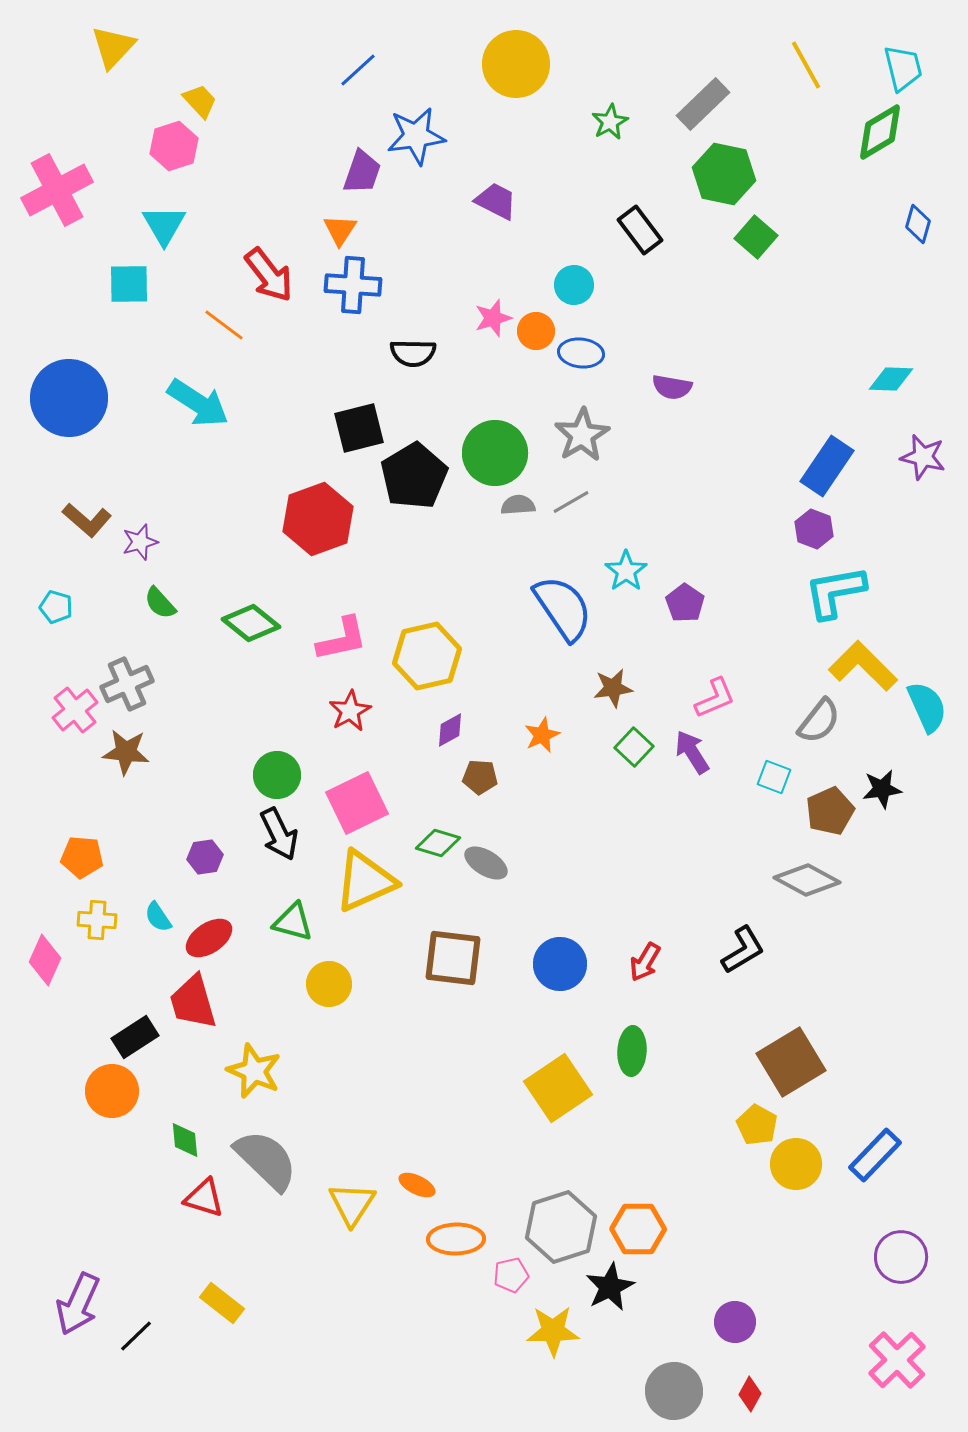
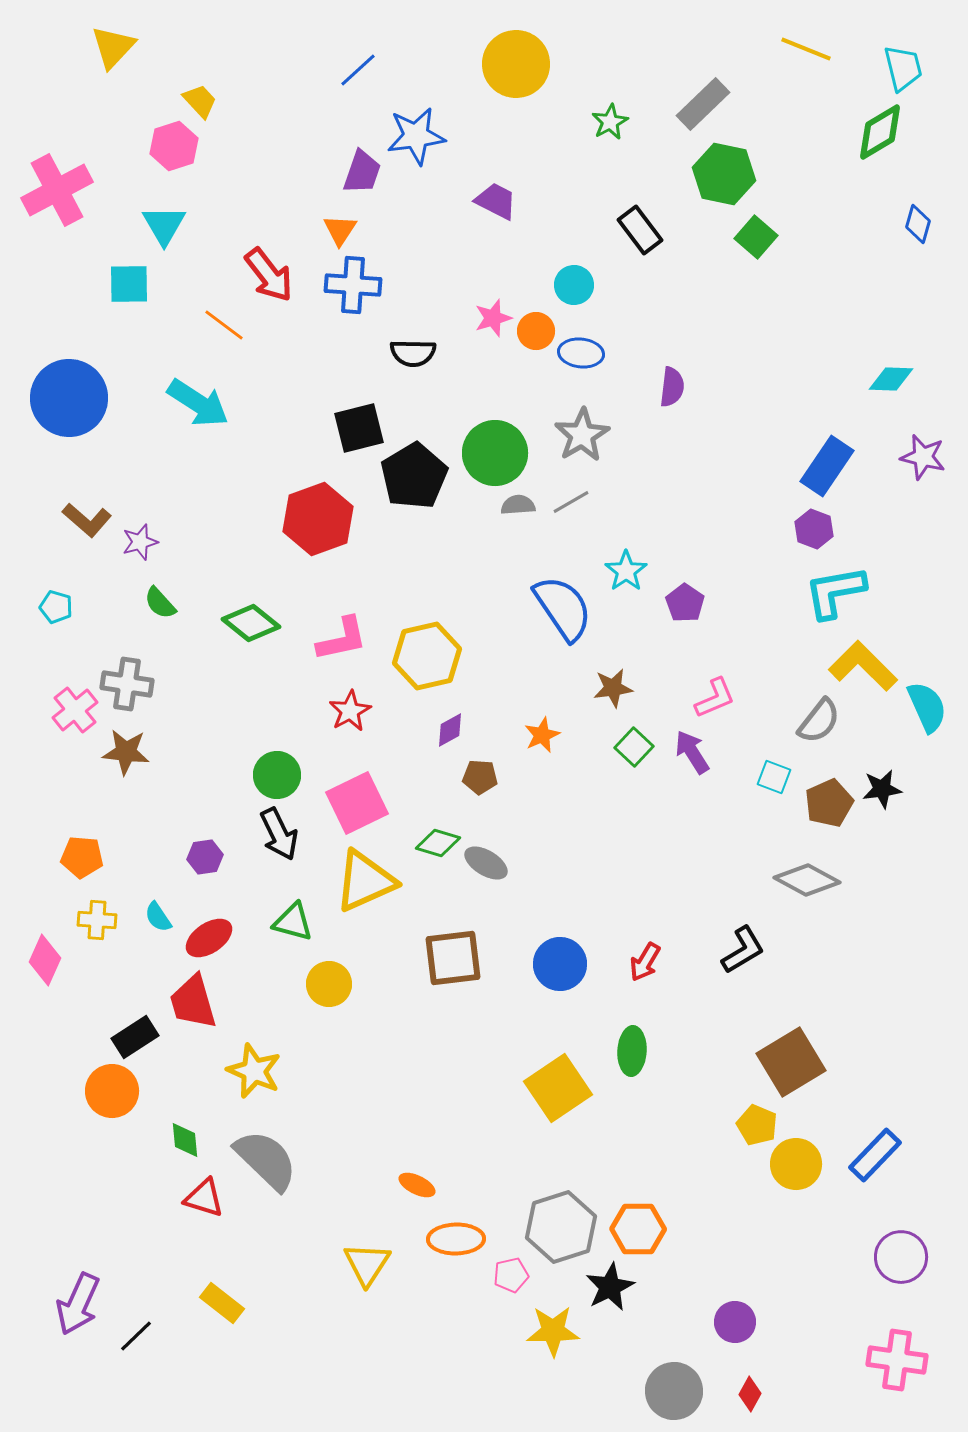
yellow line at (806, 65): moved 16 px up; rotated 39 degrees counterclockwise
purple semicircle at (672, 387): rotated 93 degrees counterclockwise
gray cross at (127, 684): rotated 33 degrees clockwise
brown pentagon at (830, 811): moved 1 px left, 8 px up
brown square at (453, 958): rotated 14 degrees counterclockwise
yellow pentagon at (757, 1125): rotated 6 degrees counterclockwise
yellow triangle at (352, 1204): moved 15 px right, 60 px down
pink cross at (897, 1360): rotated 38 degrees counterclockwise
